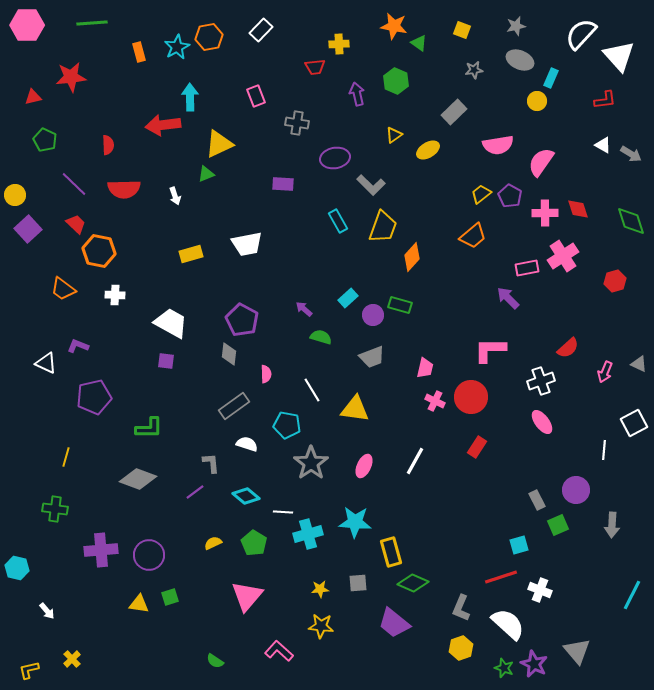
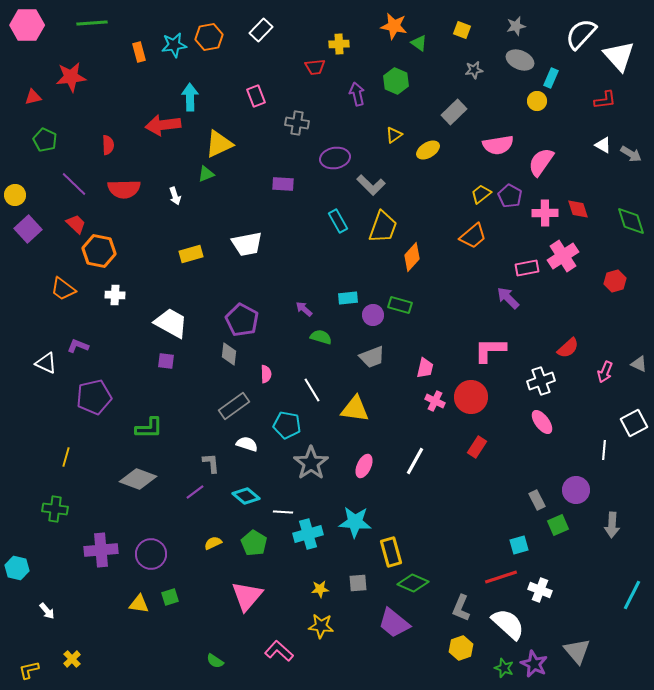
cyan star at (177, 47): moved 3 px left, 2 px up; rotated 20 degrees clockwise
cyan rectangle at (348, 298): rotated 36 degrees clockwise
purple circle at (149, 555): moved 2 px right, 1 px up
